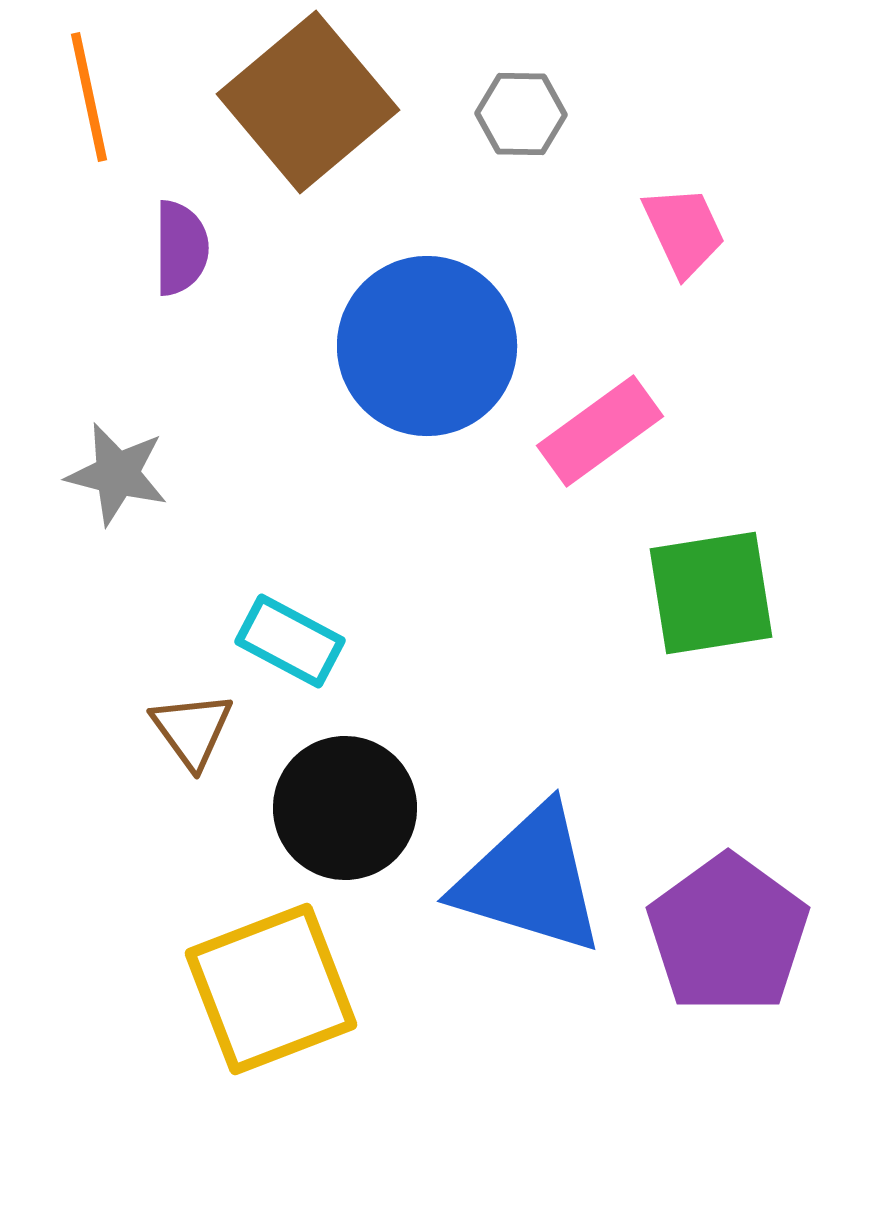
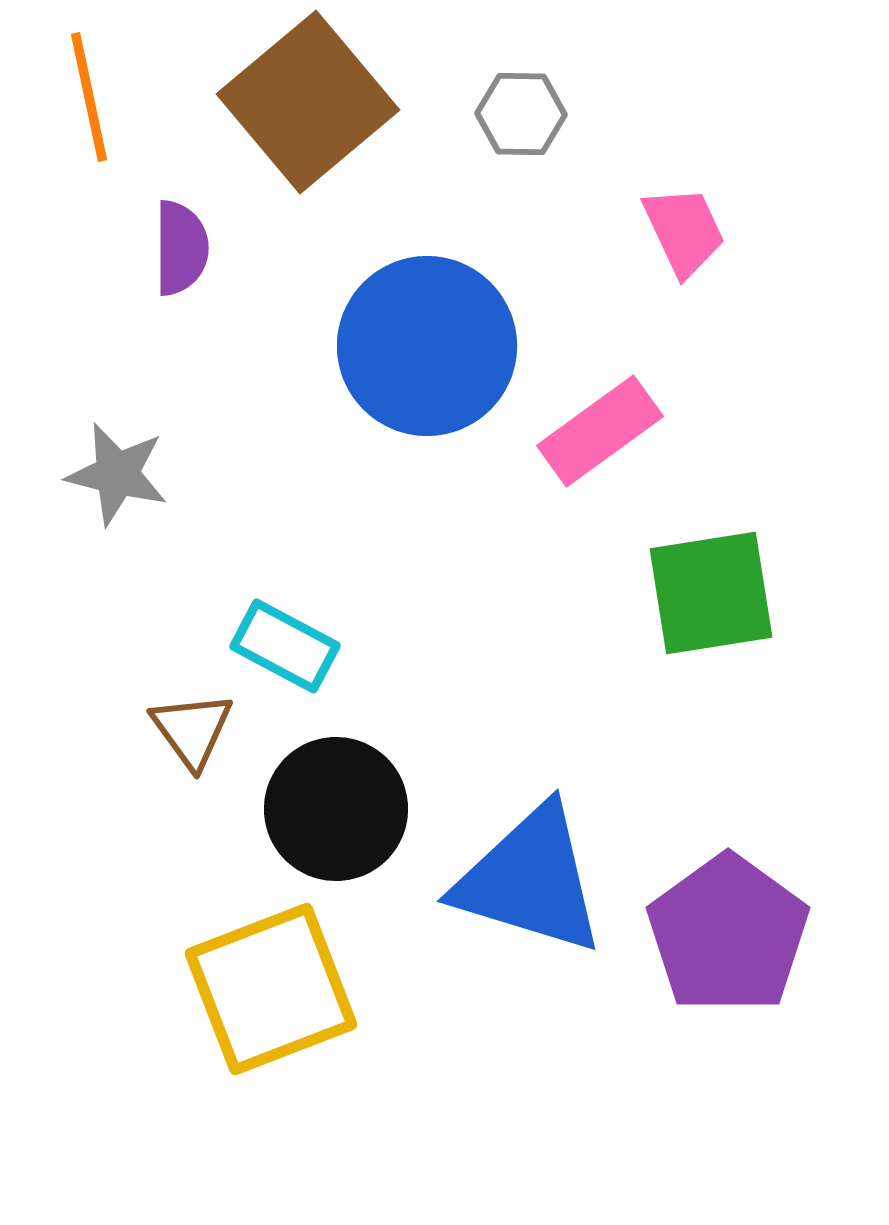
cyan rectangle: moved 5 px left, 5 px down
black circle: moved 9 px left, 1 px down
